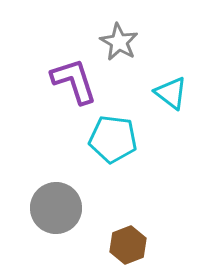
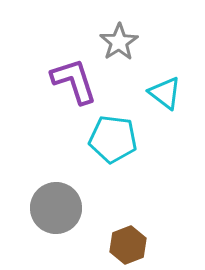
gray star: rotated 9 degrees clockwise
cyan triangle: moved 6 px left
